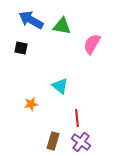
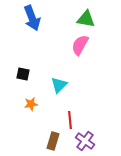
blue arrow: moved 1 px right, 2 px up; rotated 140 degrees counterclockwise
green triangle: moved 24 px right, 7 px up
pink semicircle: moved 12 px left, 1 px down
black square: moved 2 px right, 26 px down
cyan triangle: moved 1 px left, 1 px up; rotated 36 degrees clockwise
red line: moved 7 px left, 2 px down
purple cross: moved 4 px right, 1 px up
